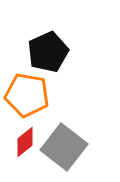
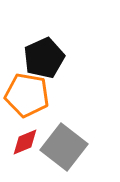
black pentagon: moved 4 px left, 6 px down
red diamond: rotated 16 degrees clockwise
